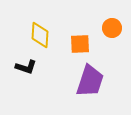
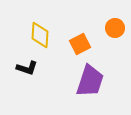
orange circle: moved 3 px right
orange square: rotated 25 degrees counterclockwise
black L-shape: moved 1 px right, 1 px down
